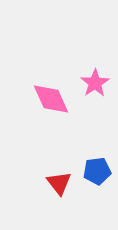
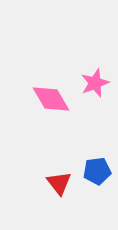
pink star: rotated 12 degrees clockwise
pink diamond: rotated 6 degrees counterclockwise
